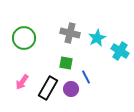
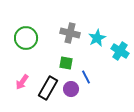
green circle: moved 2 px right
